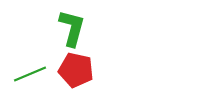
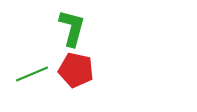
green line: moved 2 px right
